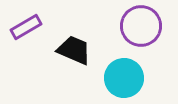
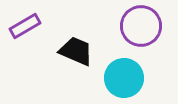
purple rectangle: moved 1 px left, 1 px up
black trapezoid: moved 2 px right, 1 px down
